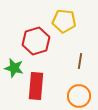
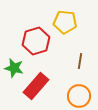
yellow pentagon: moved 1 px right, 1 px down
red rectangle: rotated 36 degrees clockwise
